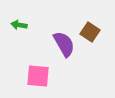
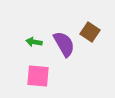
green arrow: moved 15 px right, 17 px down
